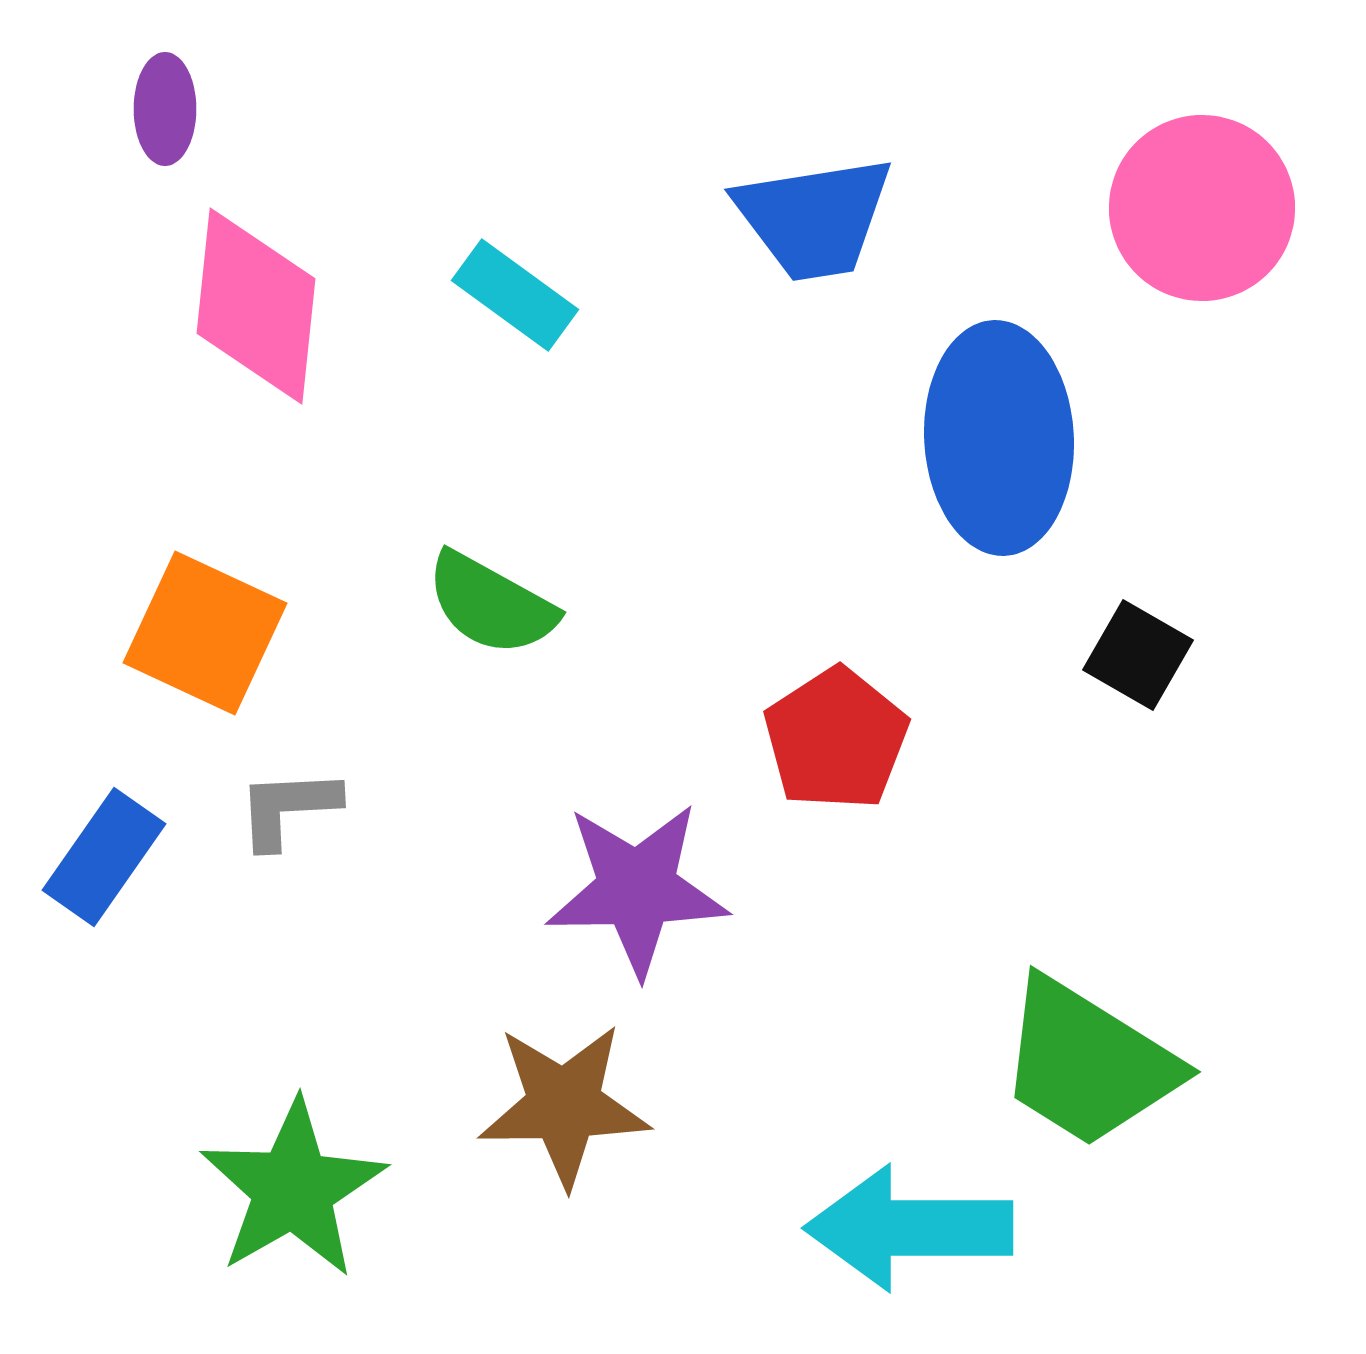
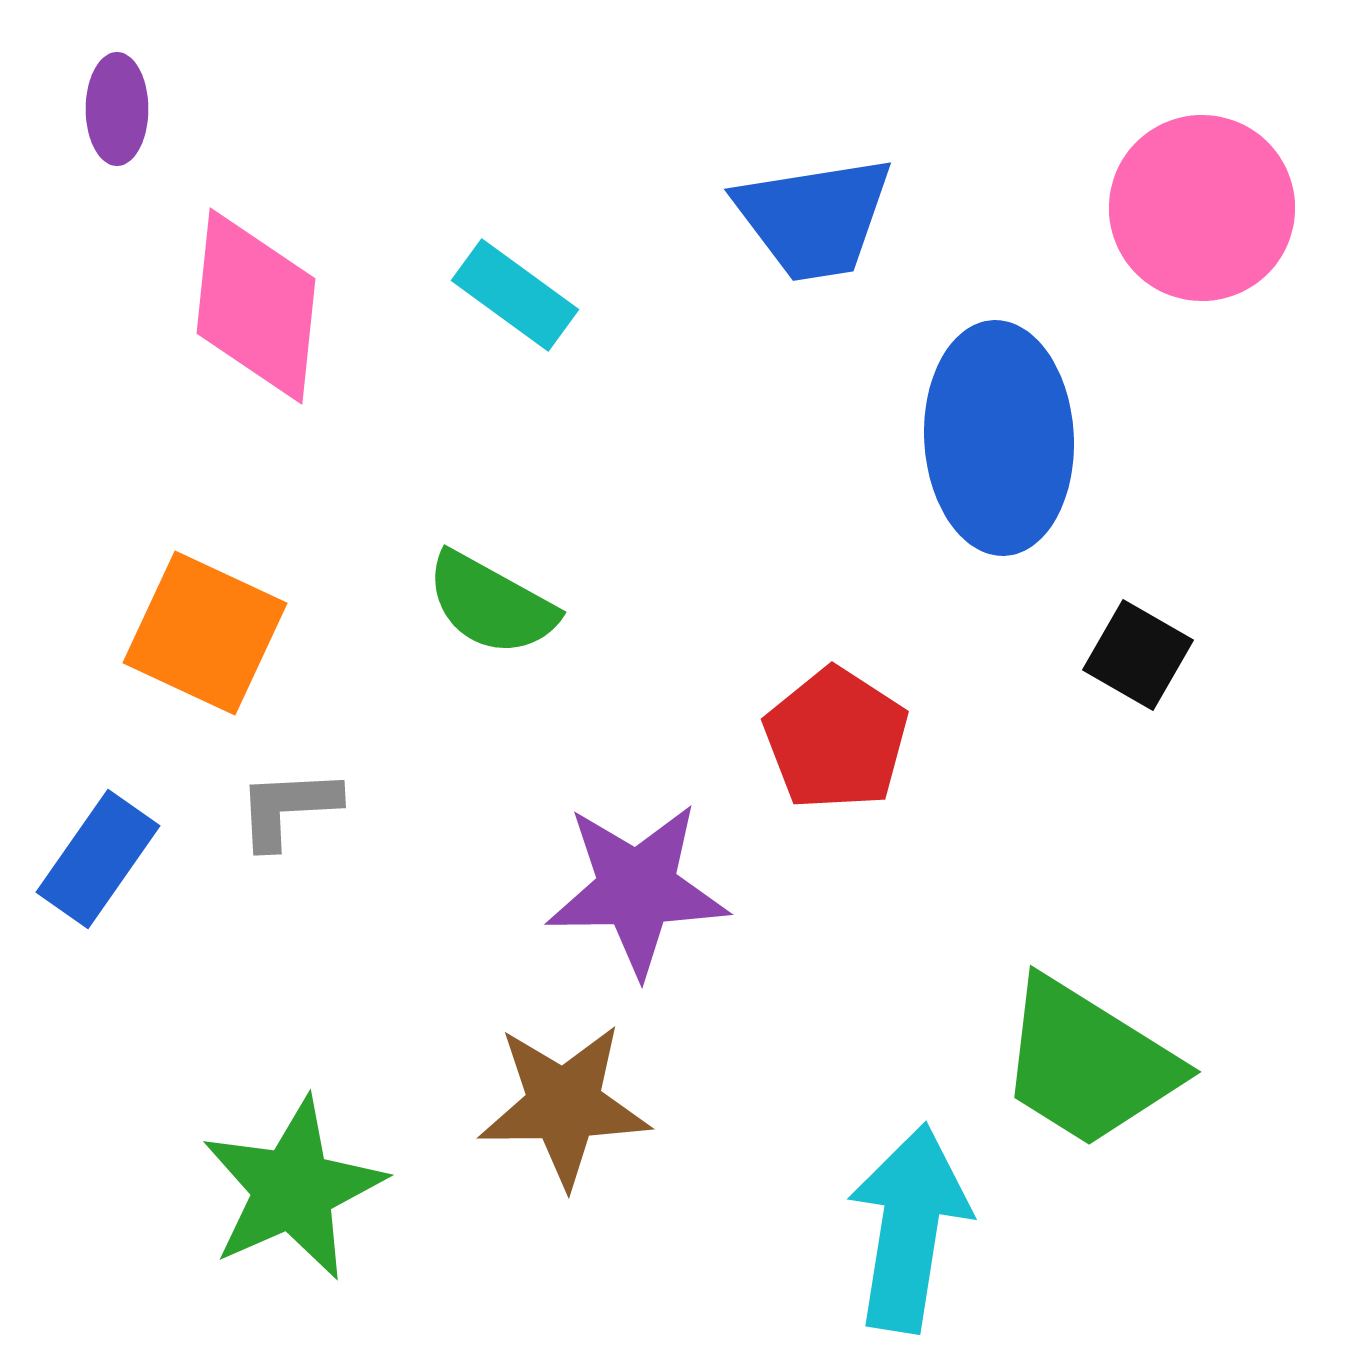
purple ellipse: moved 48 px left
red pentagon: rotated 6 degrees counterclockwise
blue rectangle: moved 6 px left, 2 px down
green star: rotated 6 degrees clockwise
cyan arrow: rotated 99 degrees clockwise
